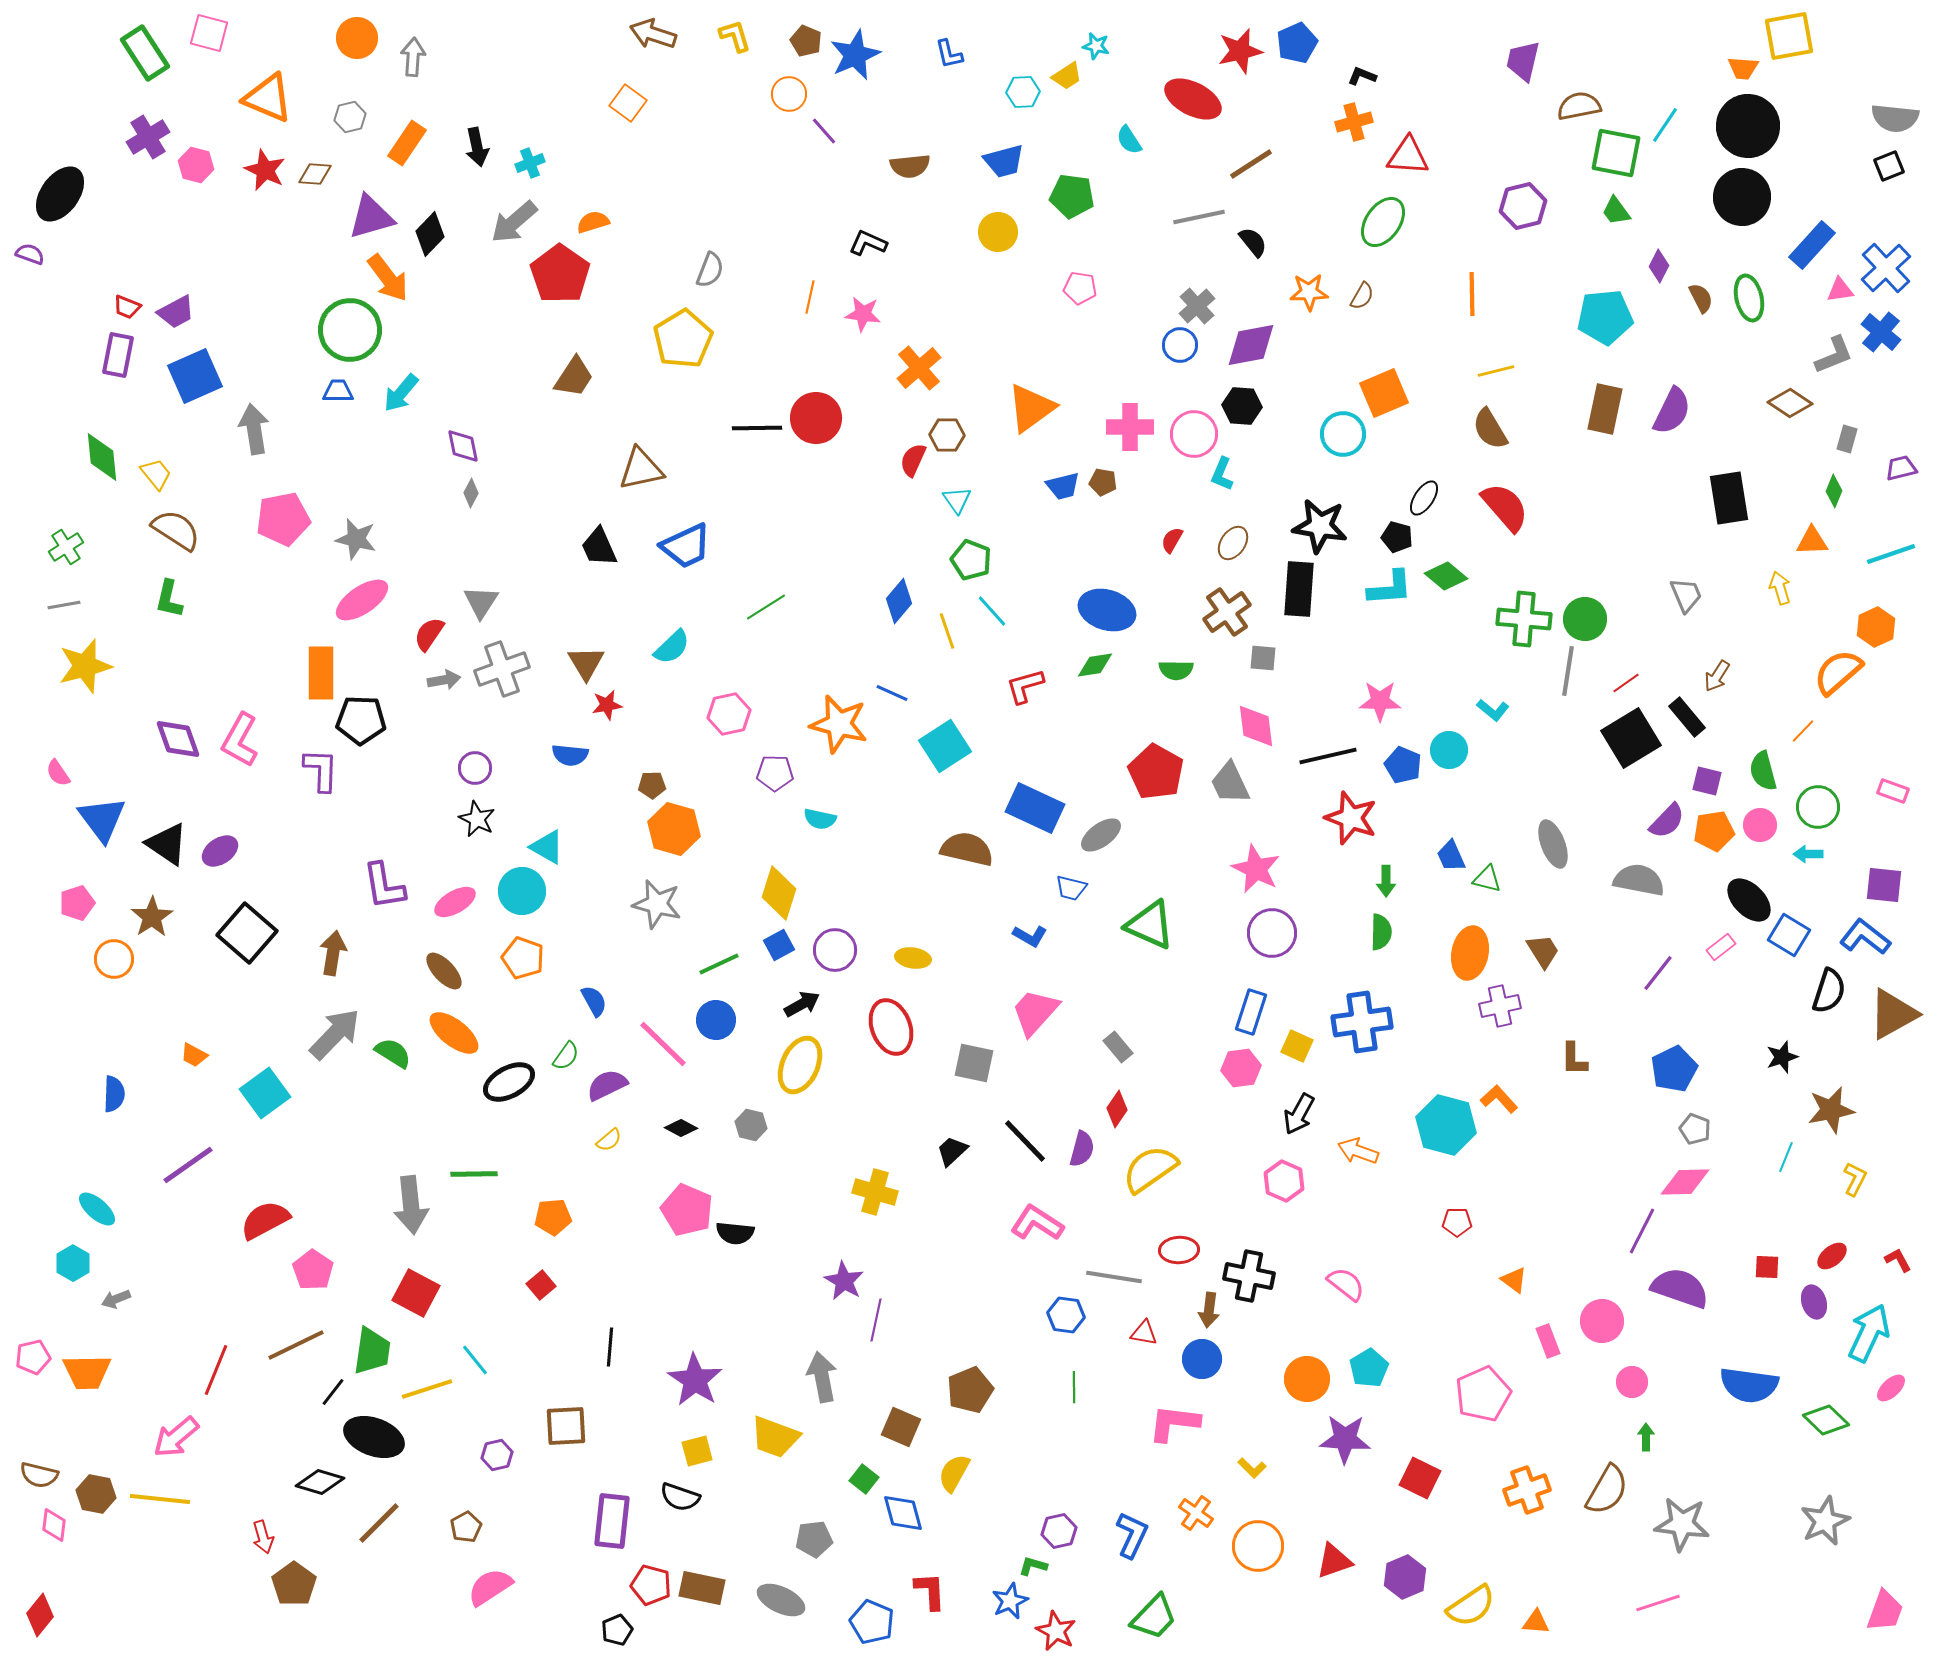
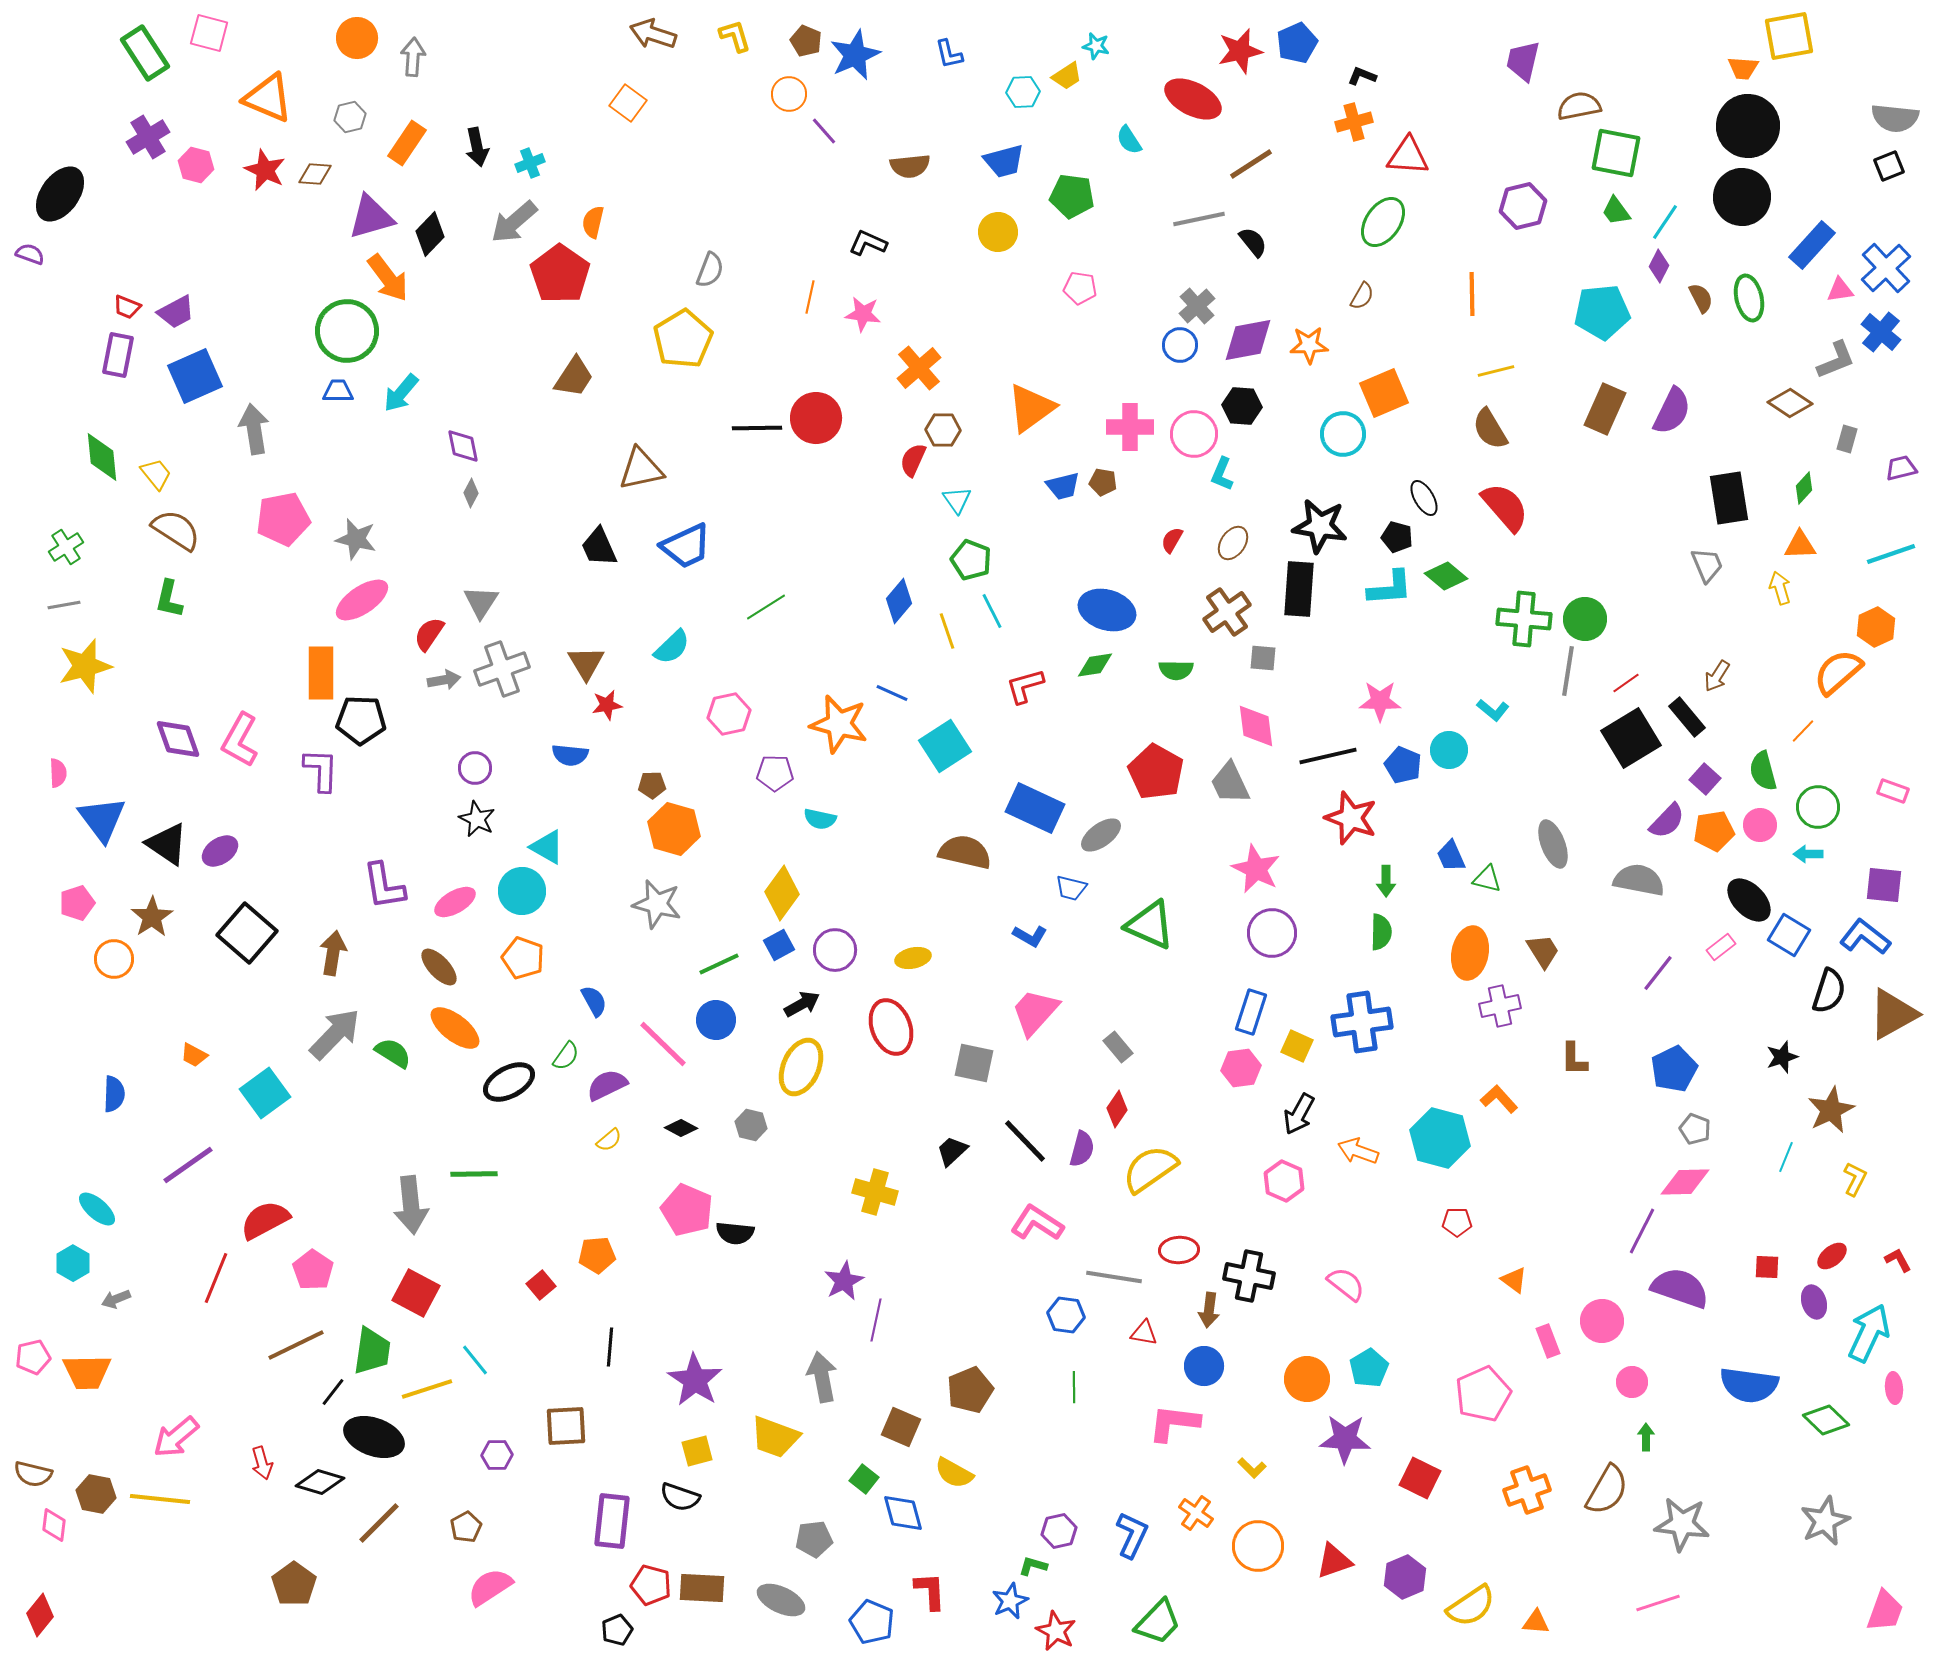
cyan line at (1665, 125): moved 97 px down
gray line at (1199, 217): moved 2 px down
orange semicircle at (593, 222): rotated 60 degrees counterclockwise
orange star at (1309, 292): moved 53 px down
cyan pentagon at (1605, 317): moved 3 px left, 5 px up
green circle at (350, 330): moved 3 px left, 1 px down
purple diamond at (1251, 345): moved 3 px left, 5 px up
gray L-shape at (1834, 355): moved 2 px right, 5 px down
brown rectangle at (1605, 409): rotated 12 degrees clockwise
brown hexagon at (947, 435): moved 4 px left, 5 px up
green diamond at (1834, 491): moved 30 px left, 3 px up; rotated 20 degrees clockwise
black ellipse at (1424, 498): rotated 63 degrees counterclockwise
orange triangle at (1812, 541): moved 12 px left, 4 px down
gray trapezoid at (1686, 595): moved 21 px right, 30 px up
cyan line at (992, 611): rotated 15 degrees clockwise
pink semicircle at (58, 773): rotated 148 degrees counterclockwise
purple square at (1707, 781): moved 2 px left, 2 px up; rotated 28 degrees clockwise
brown semicircle at (967, 849): moved 2 px left, 3 px down
yellow diamond at (779, 893): moved 3 px right; rotated 18 degrees clockwise
yellow ellipse at (913, 958): rotated 20 degrees counterclockwise
brown ellipse at (444, 971): moved 5 px left, 4 px up
orange ellipse at (454, 1033): moved 1 px right, 5 px up
yellow ellipse at (800, 1065): moved 1 px right, 2 px down
brown star at (1831, 1110): rotated 15 degrees counterclockwise
cyan hexagon at (1446, 1125): moved 6 px left, 13 px down
orange pentagon at (553, 1217): moved 44 px right, 38 px down
purple star at (844, 1281): rotated 15 degrees clockwise
blue circle at (1202, 1359): moved 2 px right, 7 px down
red line at (216, 1370): moved 92 px up
pink ellipse at (1891, 1388): moved 3 px right; rotated 52 degrees counterclockwise
purple hexagon at (497, 1455): rotated 12 degrees clockwise
yellow semicircle at (954, 1473): rotated 90 degrees counterclockwise
brown semicircle at (39, 1475): moved 6 px left, 1 px up
red arrow at (263, 1537): moved 1 px left, 74 px up
brown rectangle at (702, 1588): rotated 9 degrees counterclockwise
green trapezoid at (1154, 1617): moved 4 px right, 5 px down
